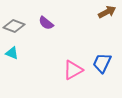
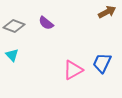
cyan triangle: moved 2 px down; rotated 24 degrees clockwise
